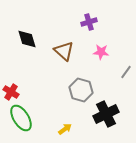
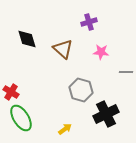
brown triangle: moved 1 px left, 2 px up
gray line: rotated 56 degrees clockwise
